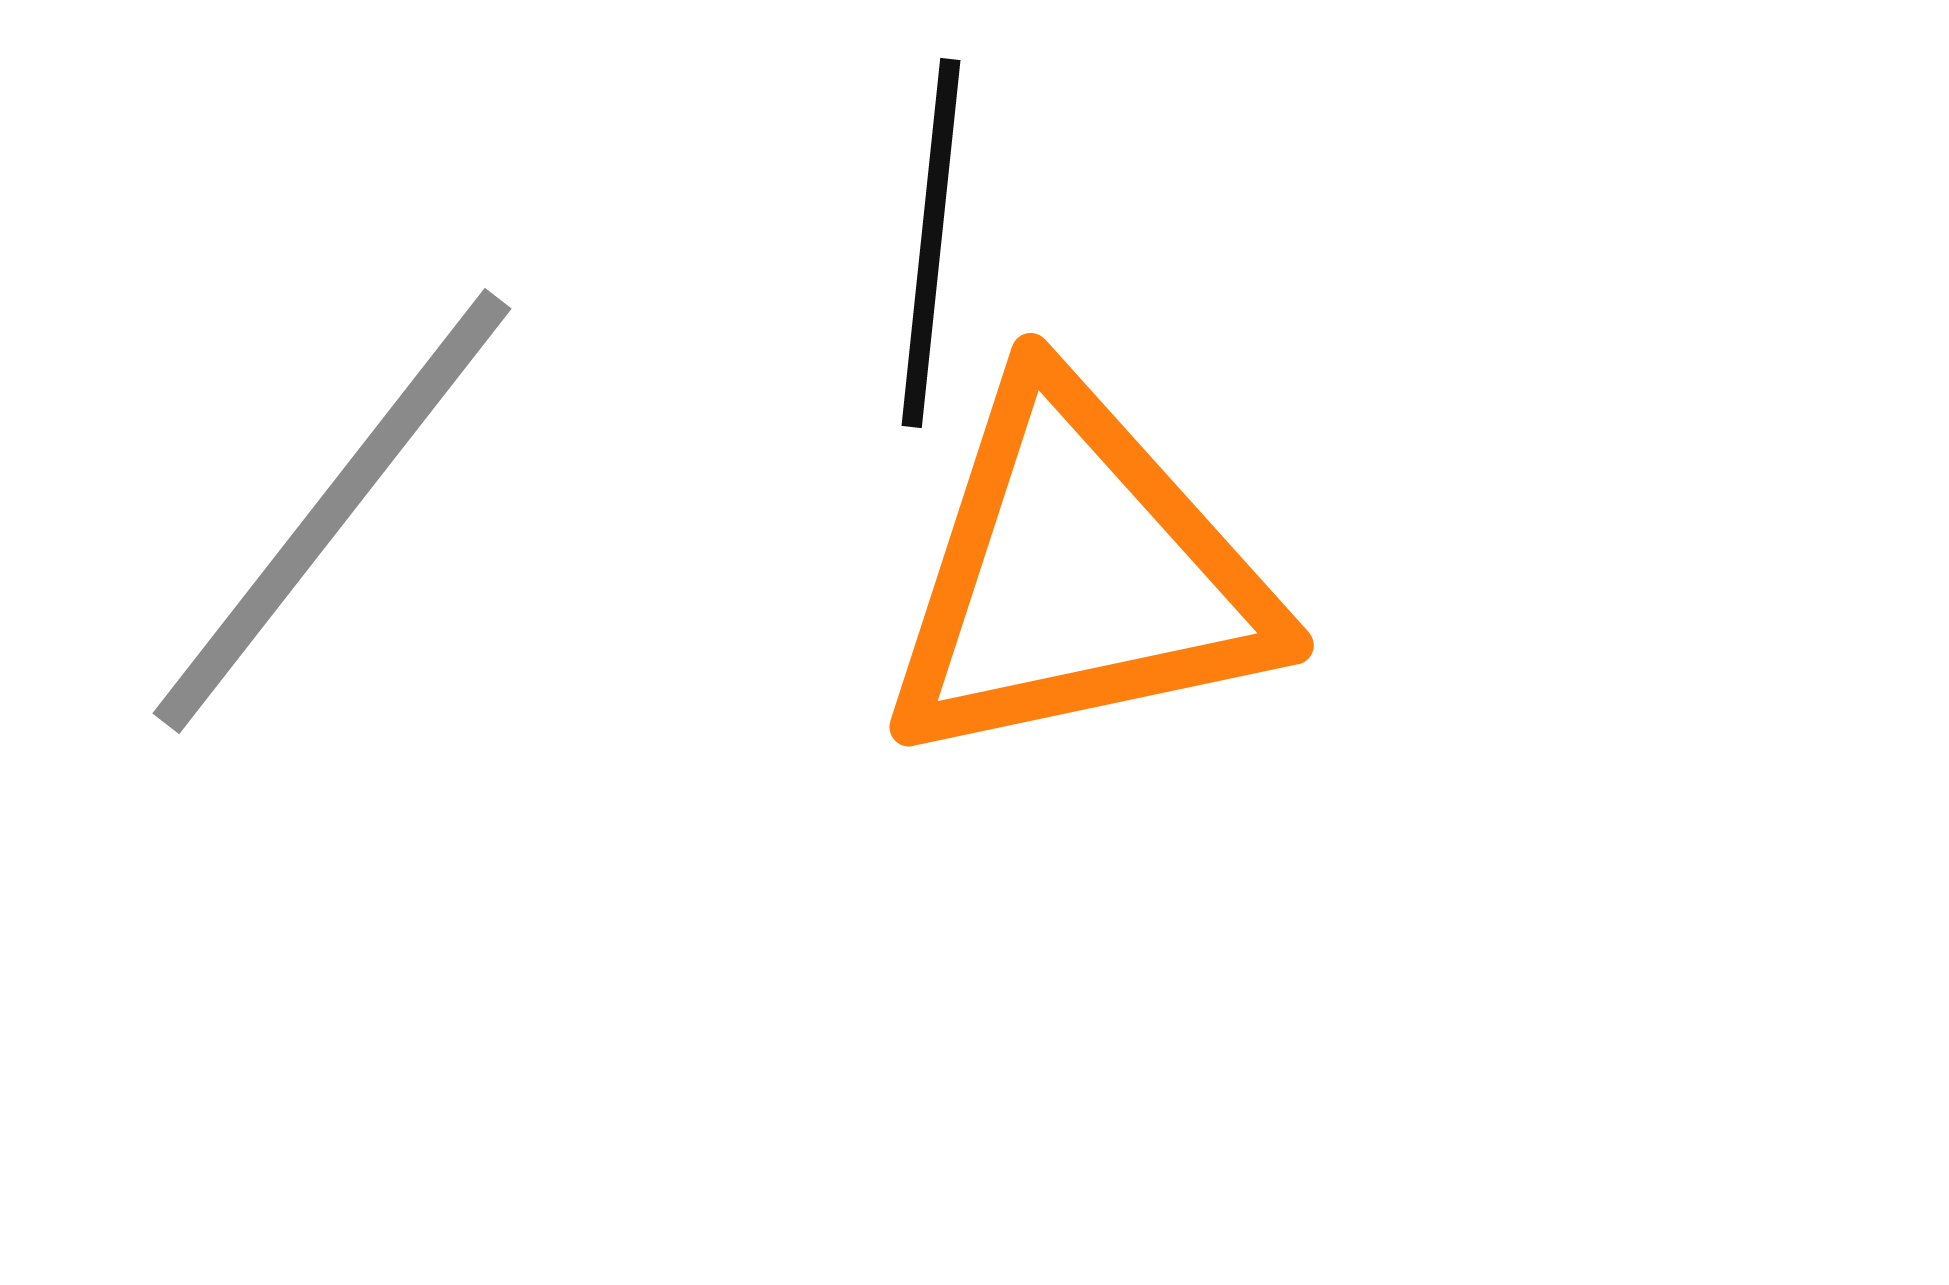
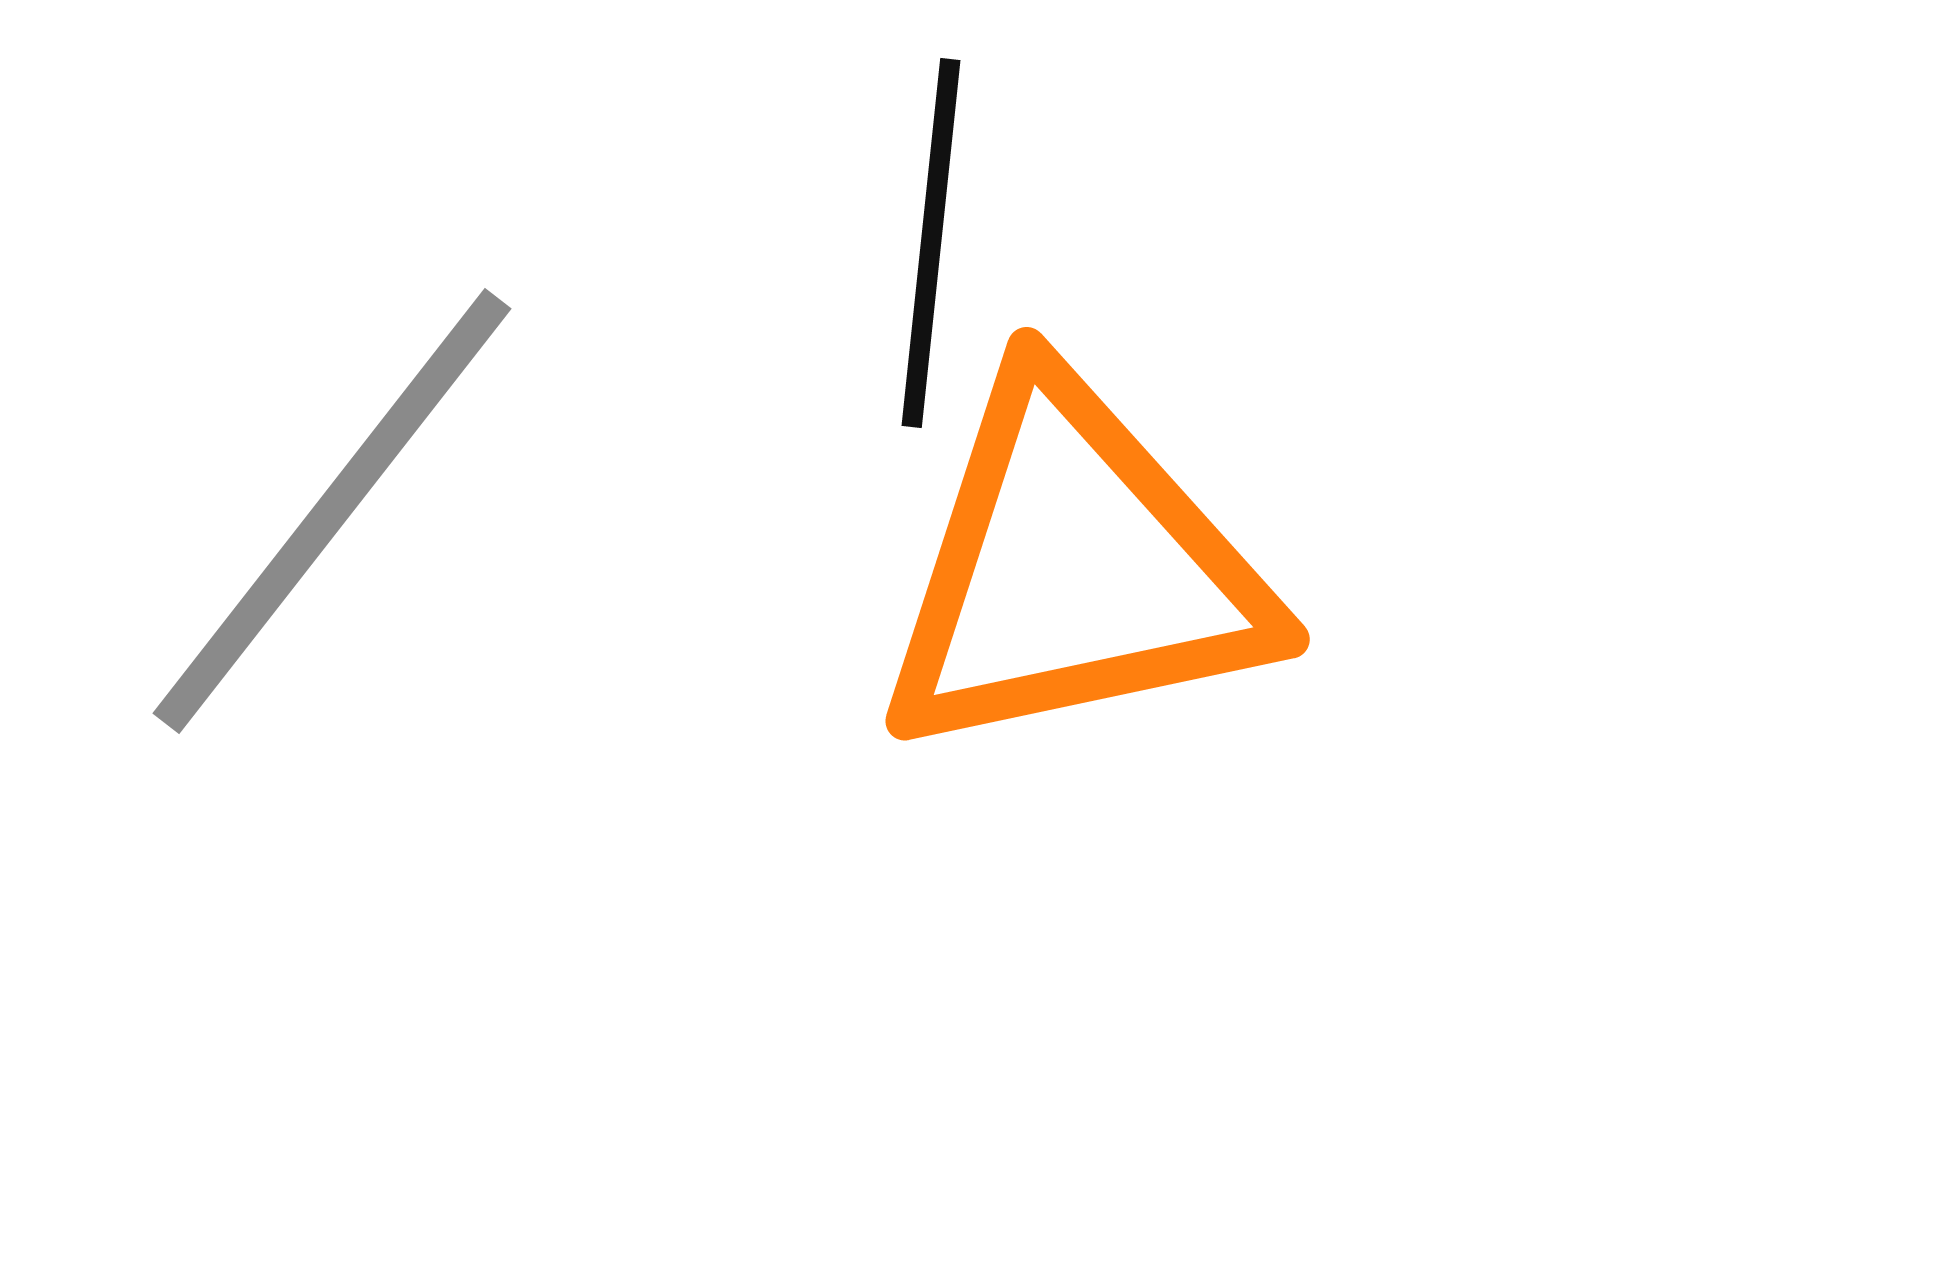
orange triangle: moved 4 px left, 6 px up
